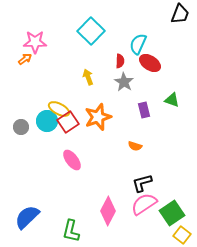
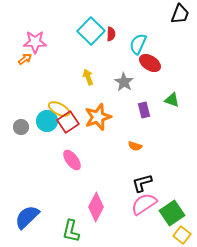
red semicircle: moved 9 px left, 27 px up
pink diamond: moved 12 px left, 4 px up
